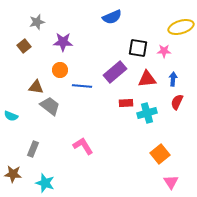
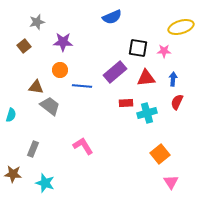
red triangle: moved 1 px left, 1 px up
cyan semicircle: moved 1 px up; rotated 96 degrees counterclockwise
